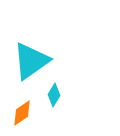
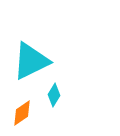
cyan triangle: rotated 9 degrees clockwise
